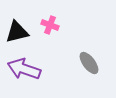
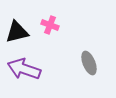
gray ellipse: rotated 15 degrees clockwise
